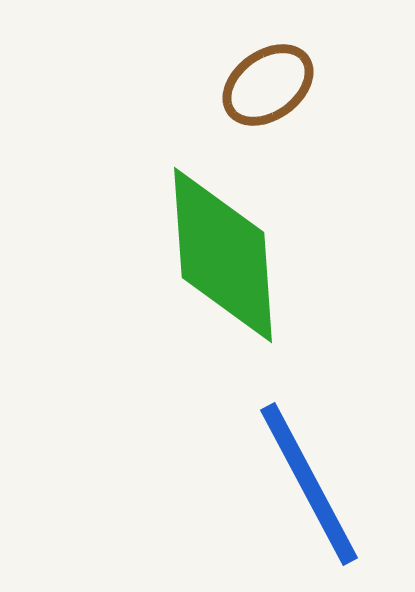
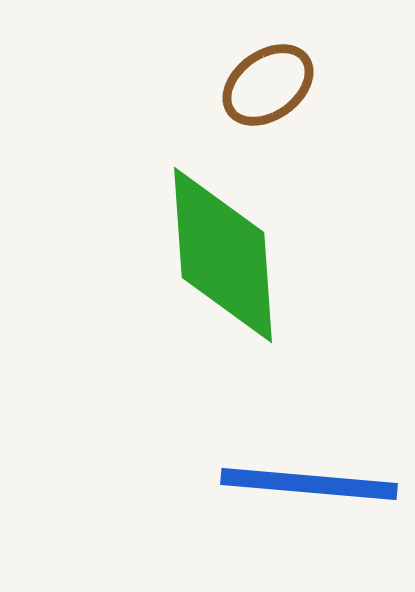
blue line: rotated 57 degrees counterclockwise
